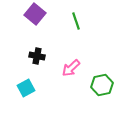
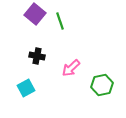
green line: moved 16 px left
